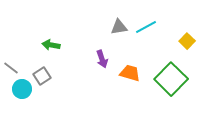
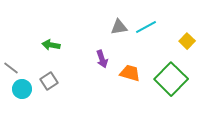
gray square: moved 7 px right, 5 px down
